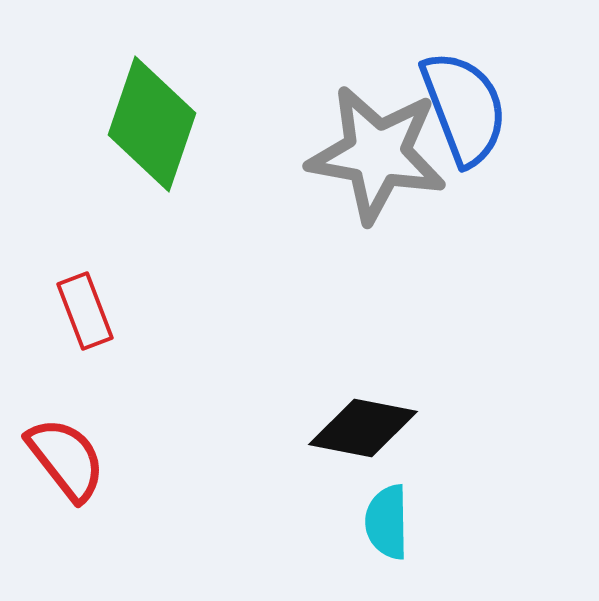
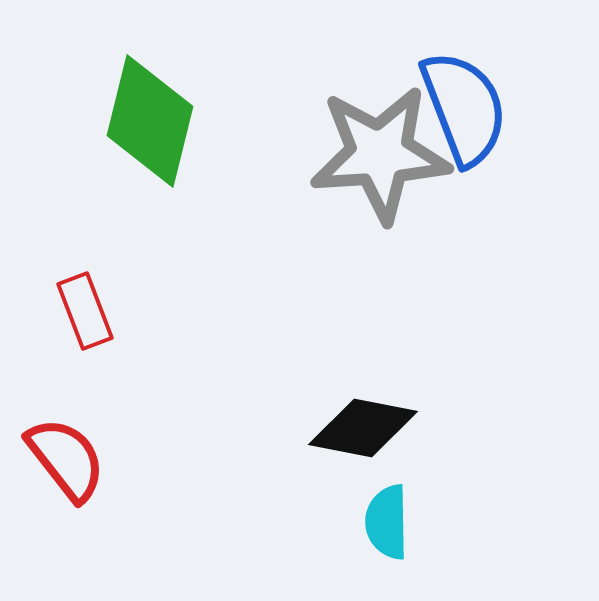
green diamond: moved 2 px left, 3 px up; rotated 5 degrees counterclockwise
gray star: moved 3 px right; rotated 14 degrees counterclockwise
